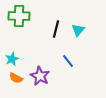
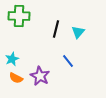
cyan triangle: moved 2 px down
